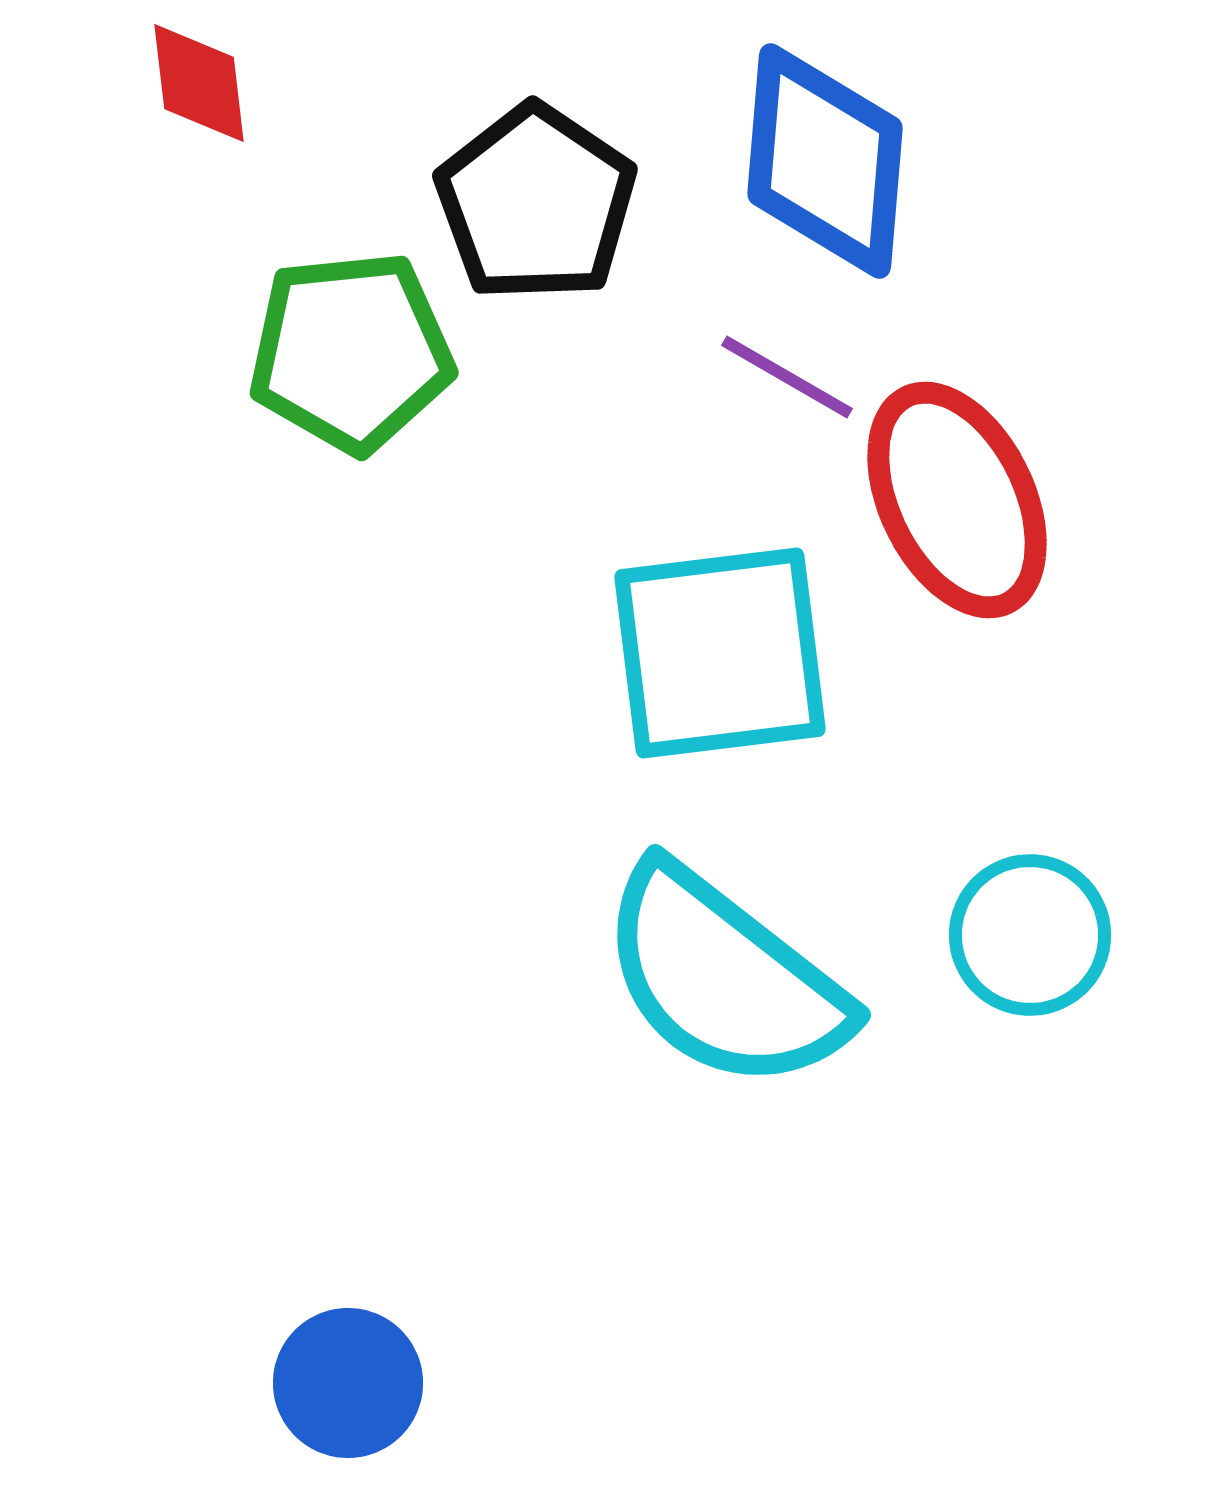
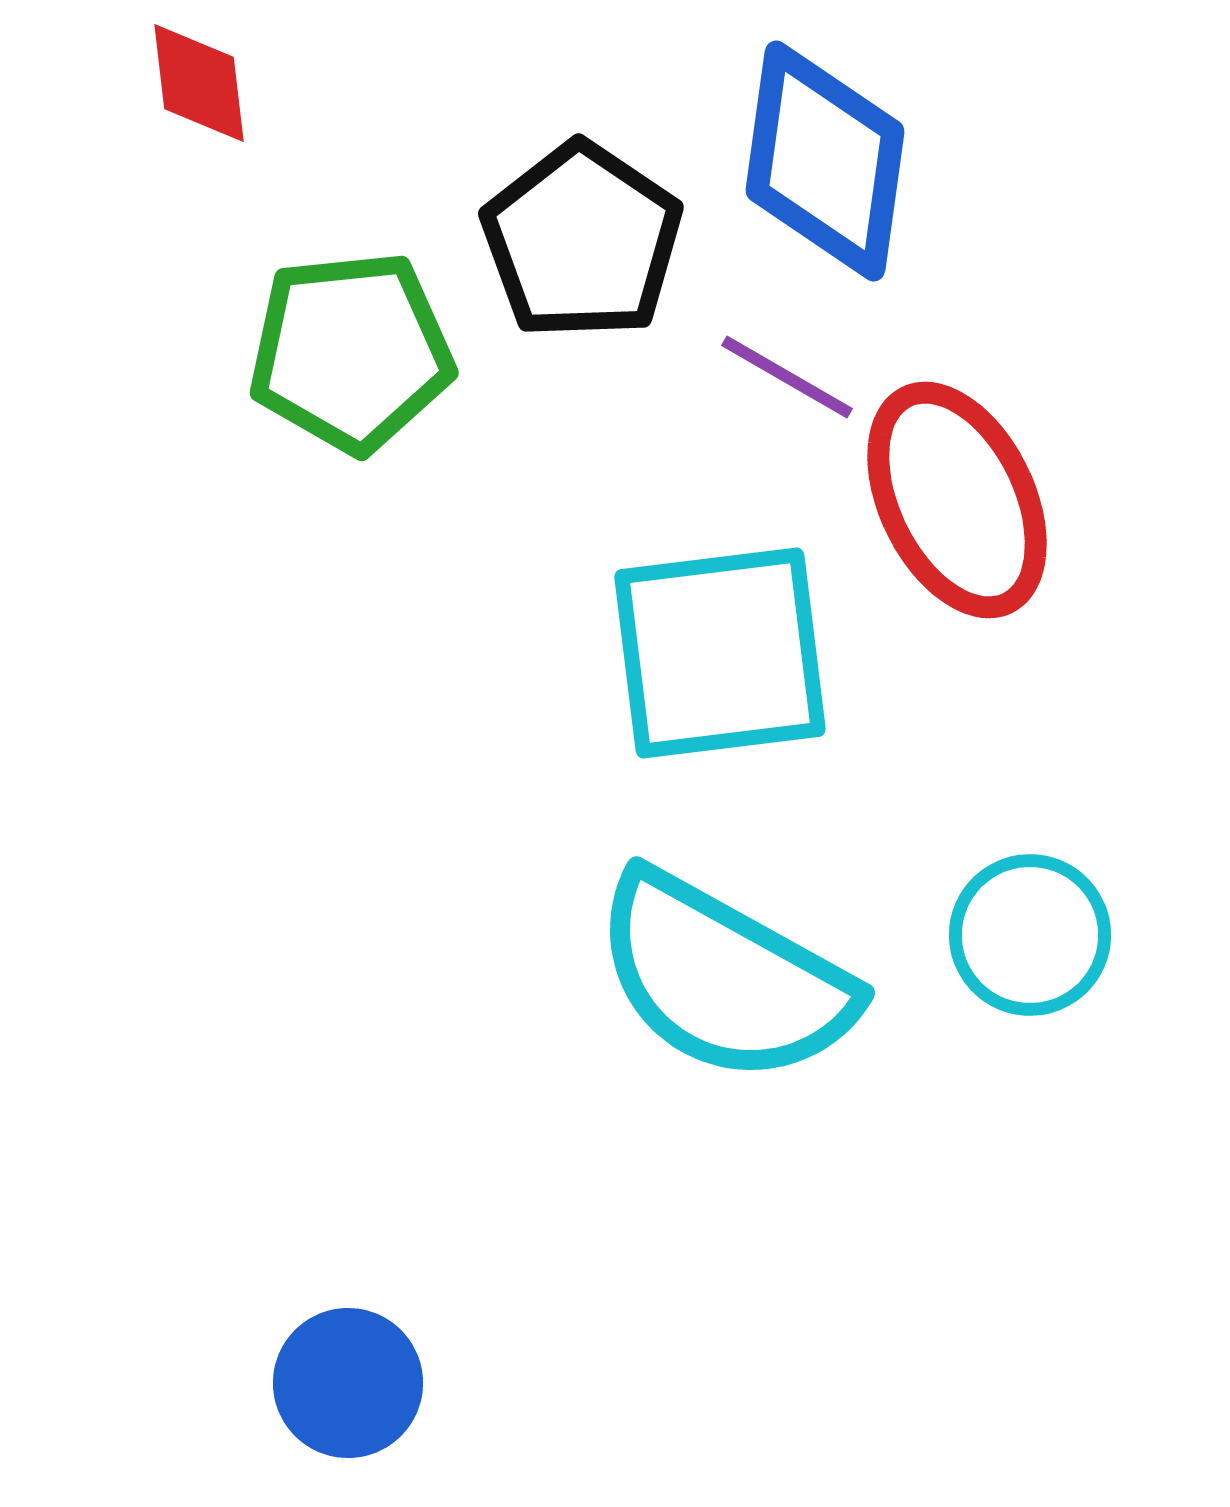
blue diamond: rotated 3 degrees clockwise
black pentagon: moved 46 px right, 38 px down
cyan semicircle: rotated 9 degrees counterclockwise
